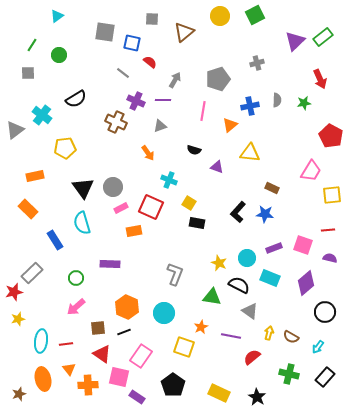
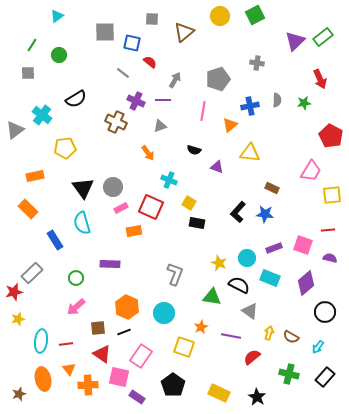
gray square at (105, 32): rotated 10 degrees counterclockwise
gray cross at (257, 63): rotated 24 degrees clockwise
